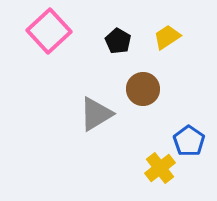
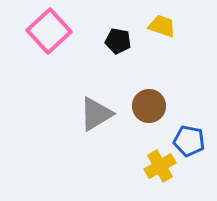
yellow trapezoid: moved 5 px left, 11 px up; rotated 52 degrees clockwise
black pentagon: rotated 20 degrees counterclockwise
brown circle: moved 6 px right, 17 px down
blue pentagon: rotated 24 degrees counterclockwise
yellow cross: moved 2 px up; rotated 8 degrees clockwise
